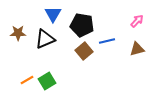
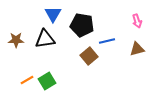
pink arrow: rotated 120 degrees clockwise
brown star: moved 2 px left, 7 px down
black triangle: rotated 15 degrees clockwise
brown square: moved 5 px right, 5 px down
